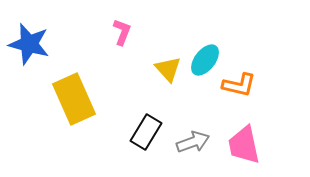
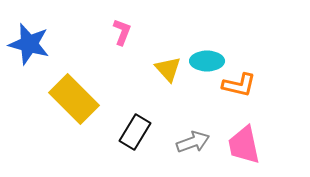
cyan ellipse: moved 2 px right, 1 px down; rotated 52 degrees clockwise
yellow rectangle: rotated 21 degrees counterclockwise
black rectangle: moved 11 px left
